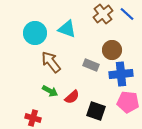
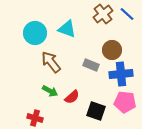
pink pentagon: moved 3 px left
red cross: moved 2 px right
